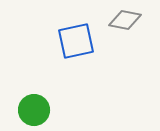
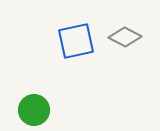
gray diamond: moved 17 px down; rotated 16 degrees clockwise
